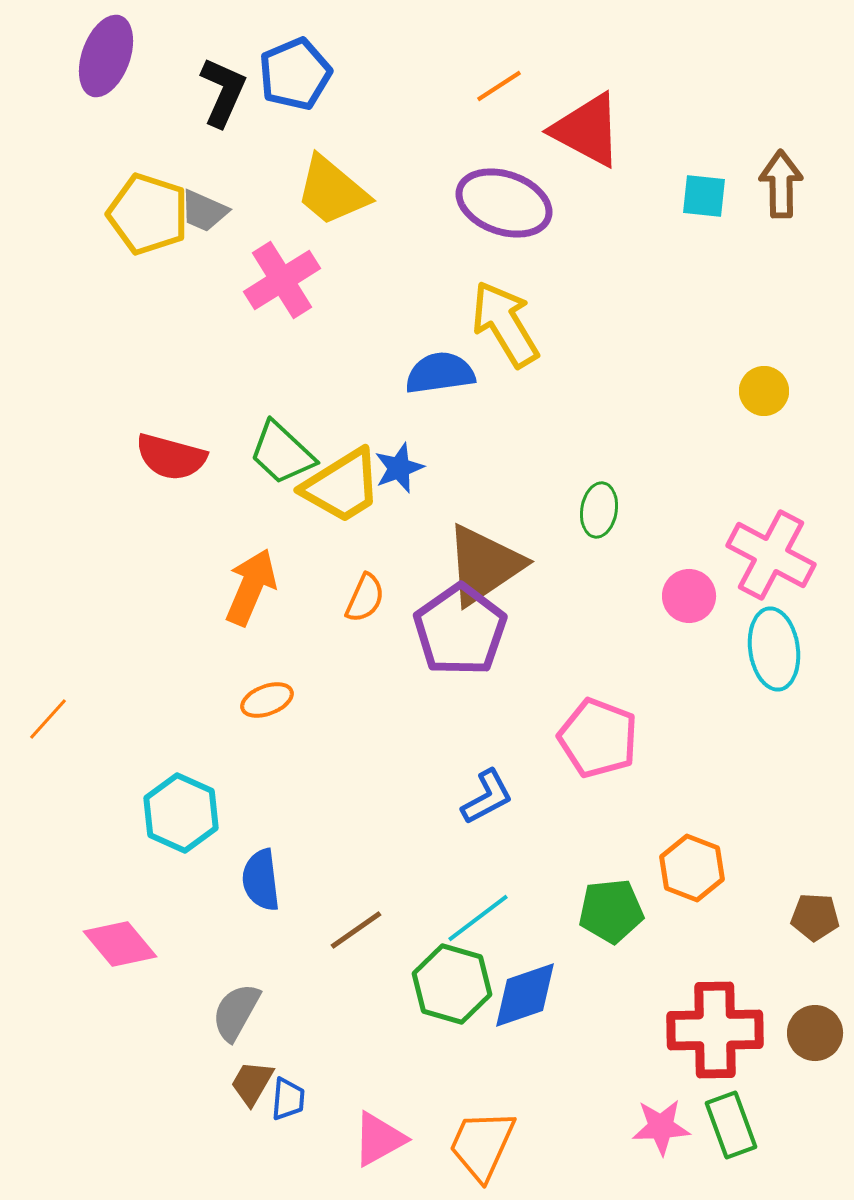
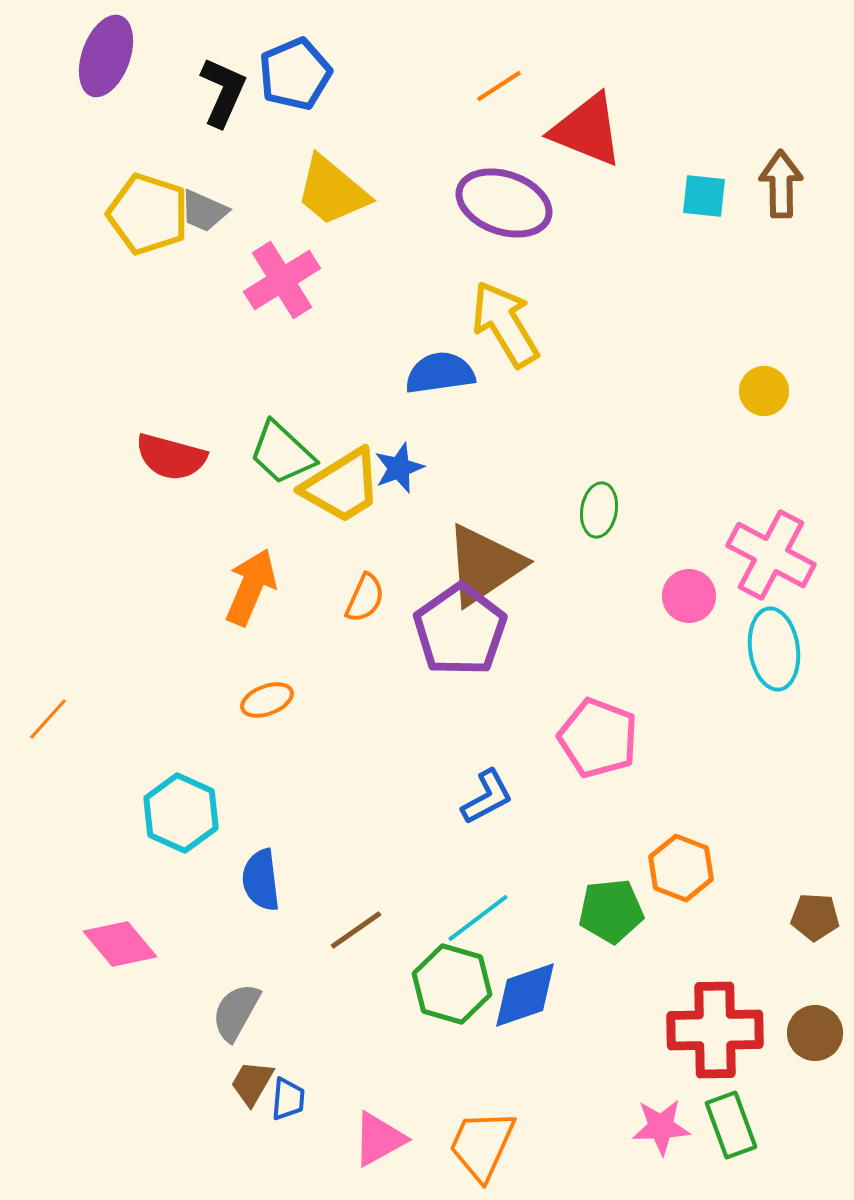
red triangle at (587, 130): rotated 6 degrees counterclockwise
orange hexagon at (692, 868): moved 11 px left
